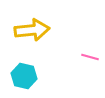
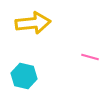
yellow arrow: moved 1 px right, 7 px up
